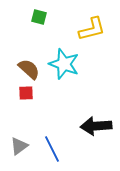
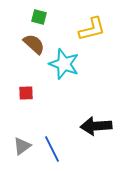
brown semicircle: moved 5 px right, 25 px up
gray triangle: moved 3 px right
